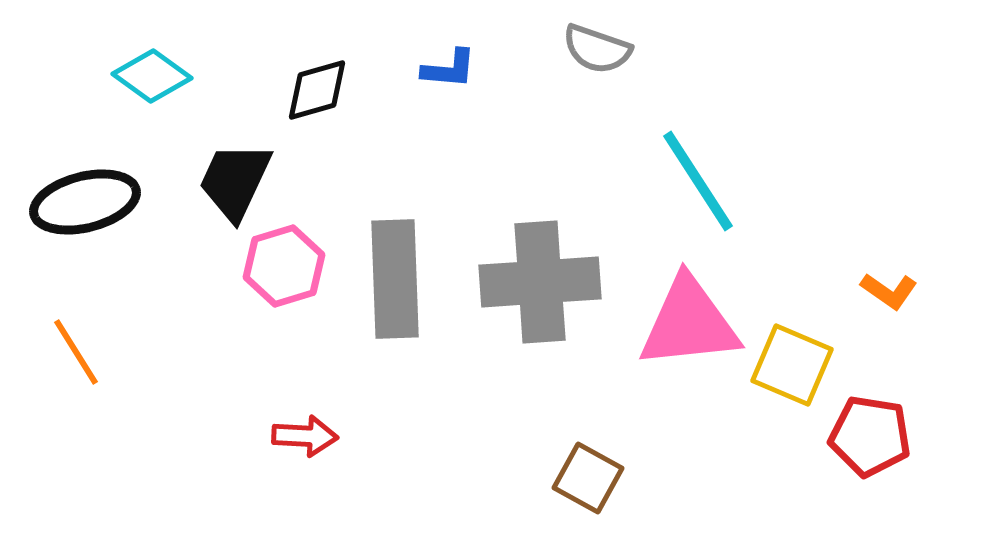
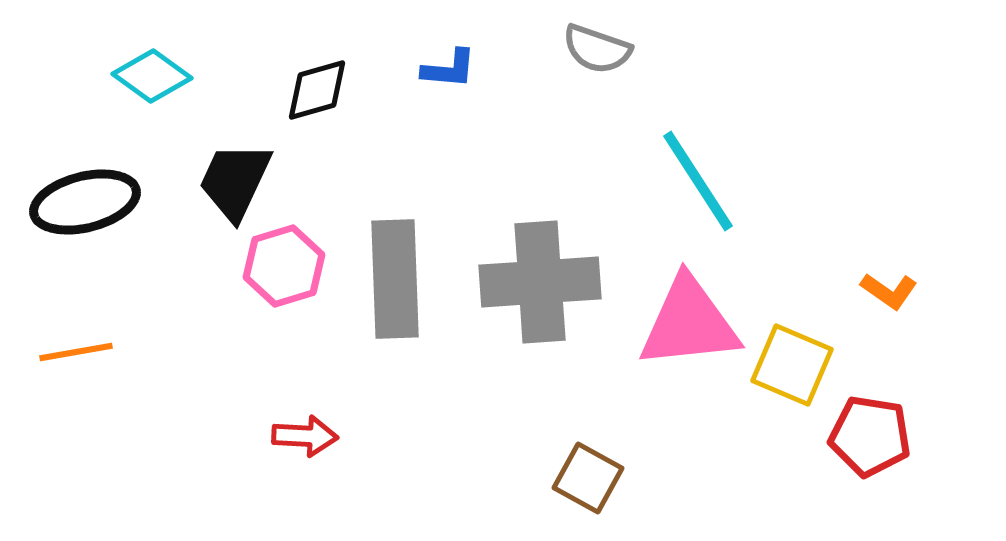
orange line: rotated 68 degrees counterclockwise
